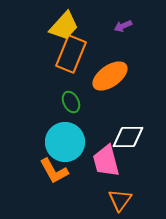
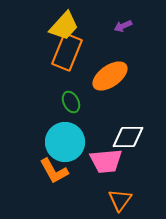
orange rectangle: moved 4 px left, 2 px up
pink trapezoid: rotated 80 degrees counterclockwise
